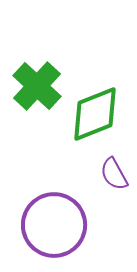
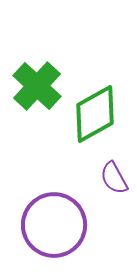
green diamond: rotated 8 degrees counterclockwise
purple semicircle: moved 4 px down
